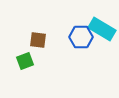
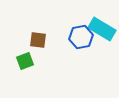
blue hexagon: rotated 10 degrees counterclockwise
